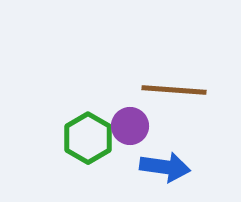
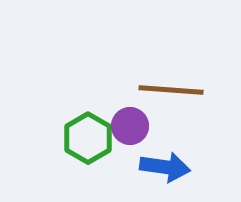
brown line: moved 3 px left
